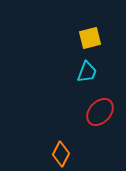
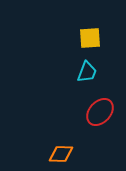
yellow square: rotated 10 degrees clockwise
orange diamond: rotated 65 degrees clockwise
